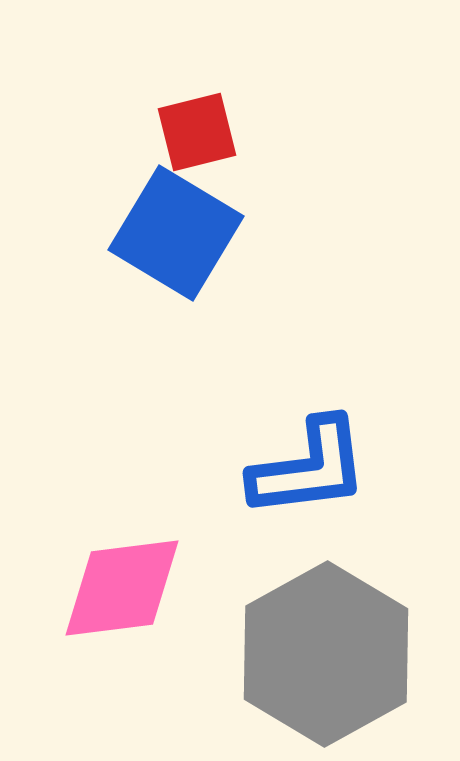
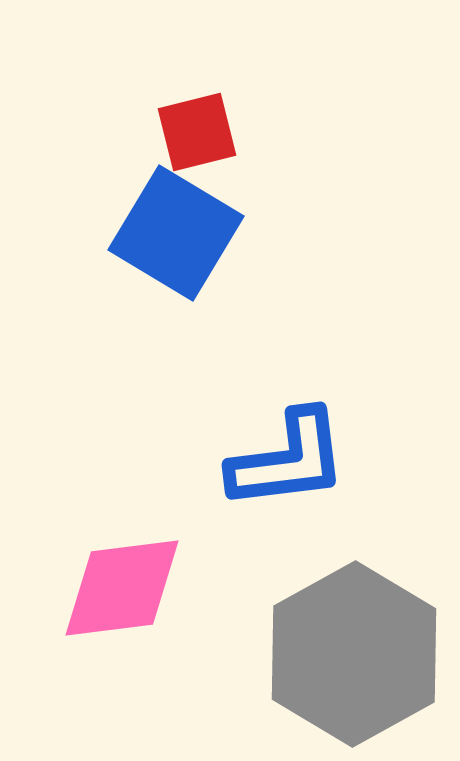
blue L-shape: moved 21 px left, 8 px up
gray hexagon: moved 28 px right
